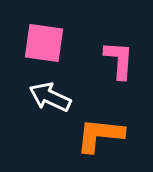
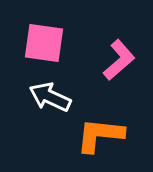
pink L-shape: rotated 45 degrees clockwise
